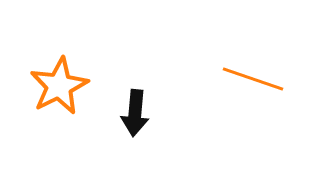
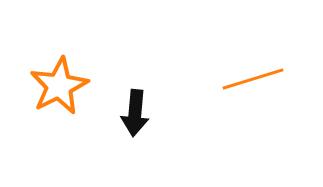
orange line: rotated 36 degrees counterclockwise
